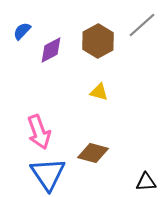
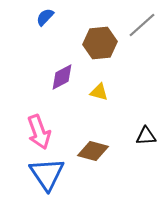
blue semicircle: moved 23 px right, 14 px up
brown hexagon: moved 2 px right, 2 px down; rotated 24 degrees clockwise
purple diamond: moved 11 px right, 27 px down
brown diamond: moved 2 px up
blue triangle: moved 1 px left
black triangle: moved 46 px up
